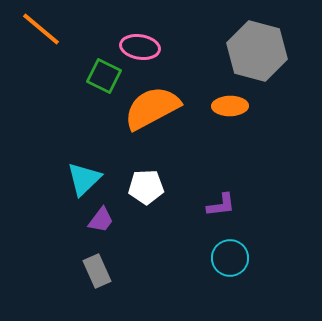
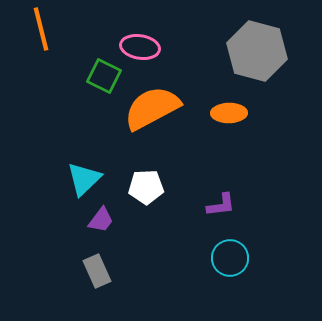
orange line: rotated 36 degrees clockwise
orange ellipse: moved 1 px left, 7 px down
